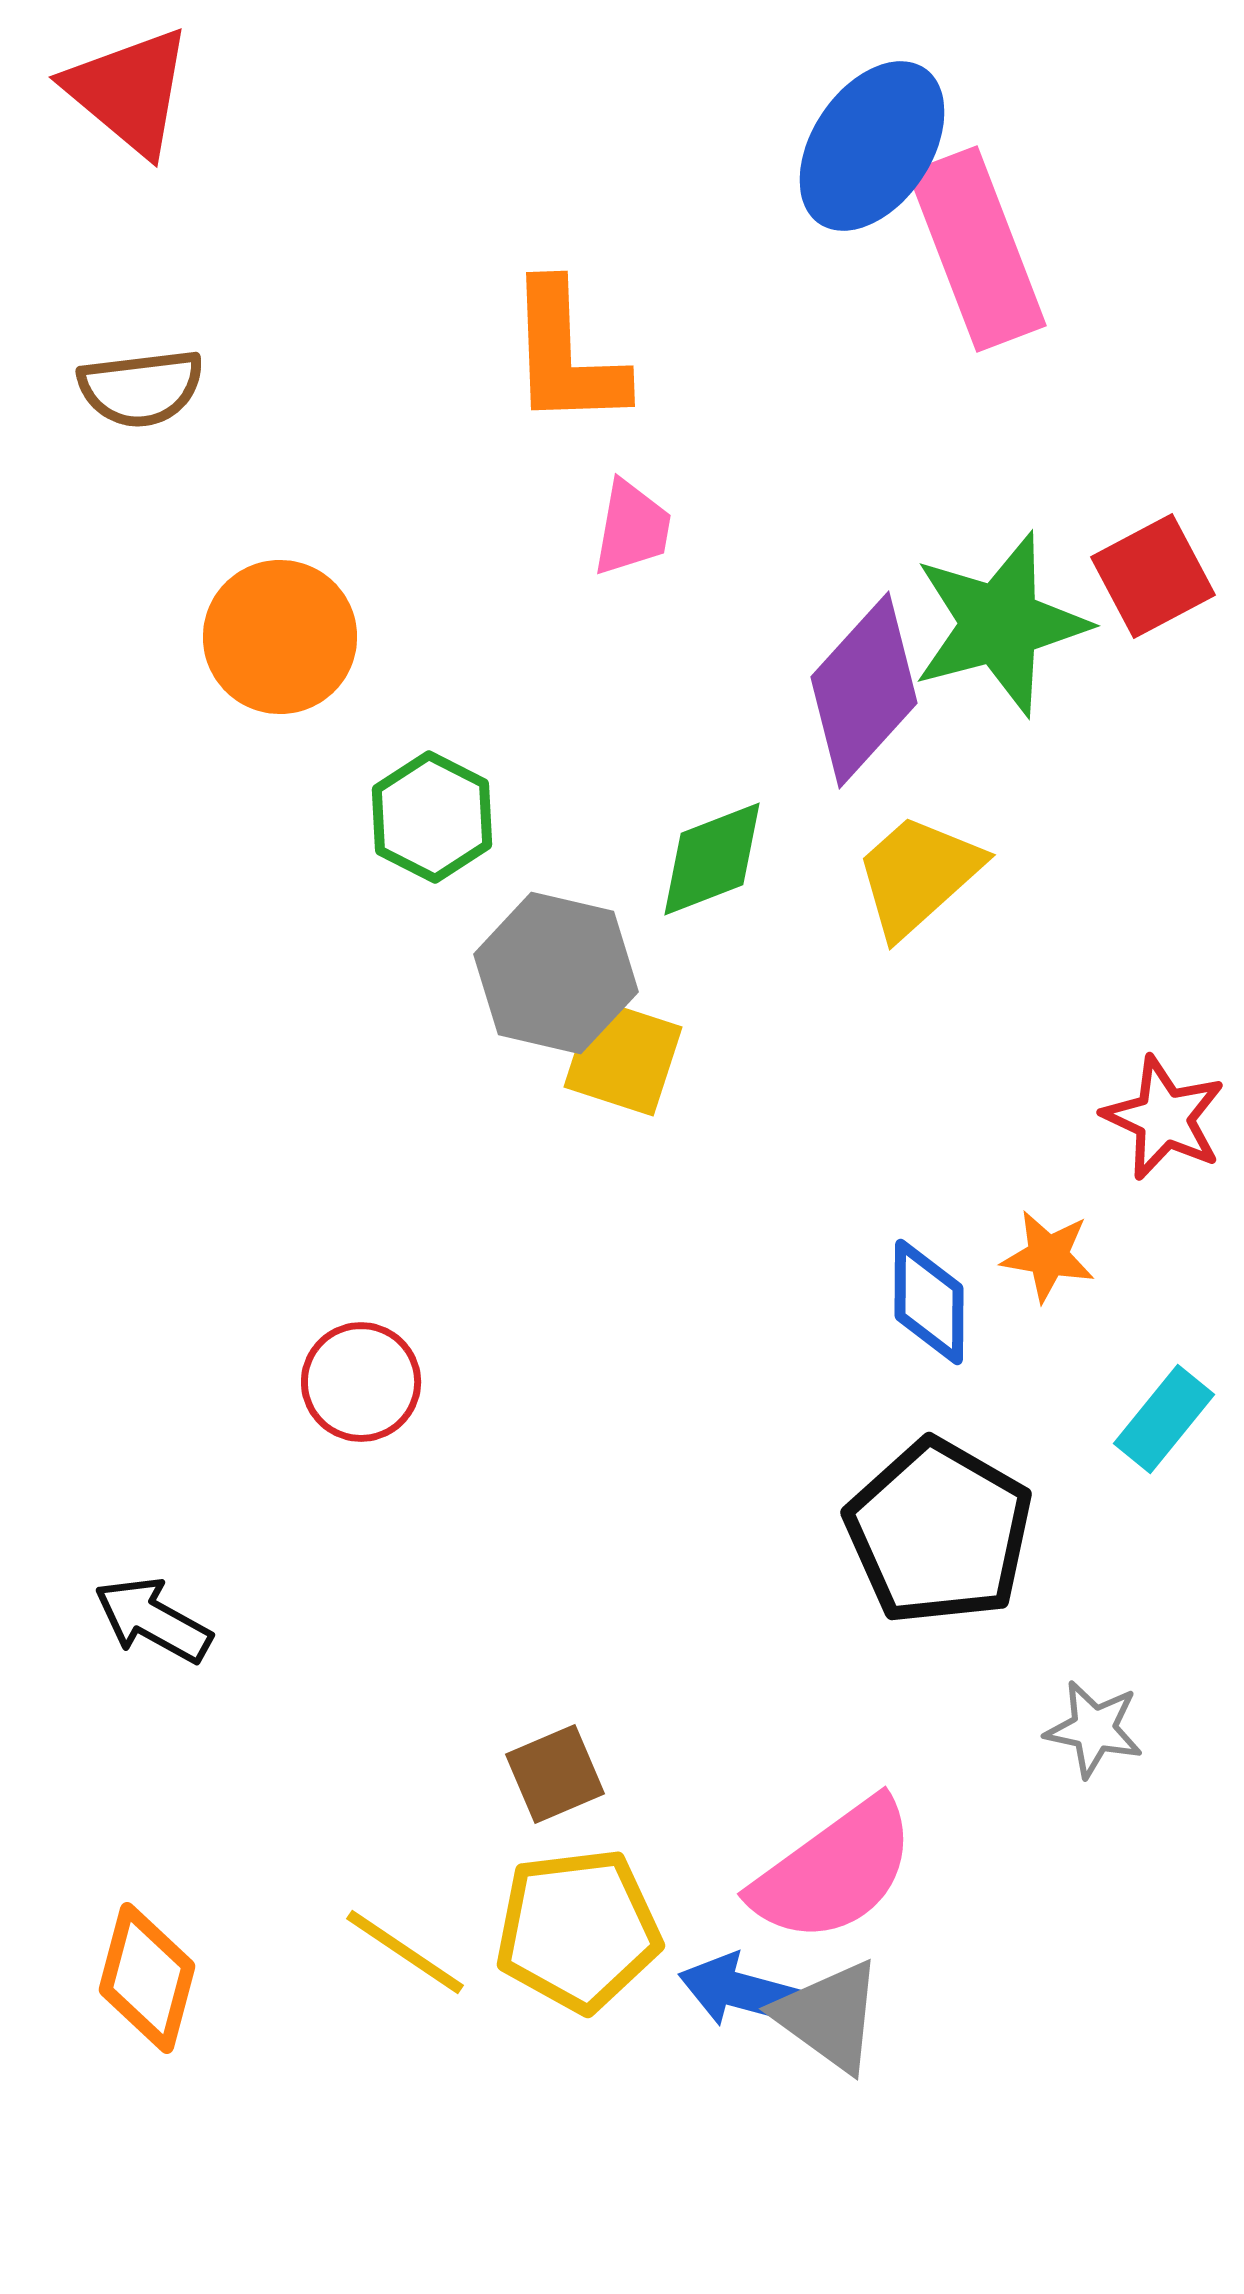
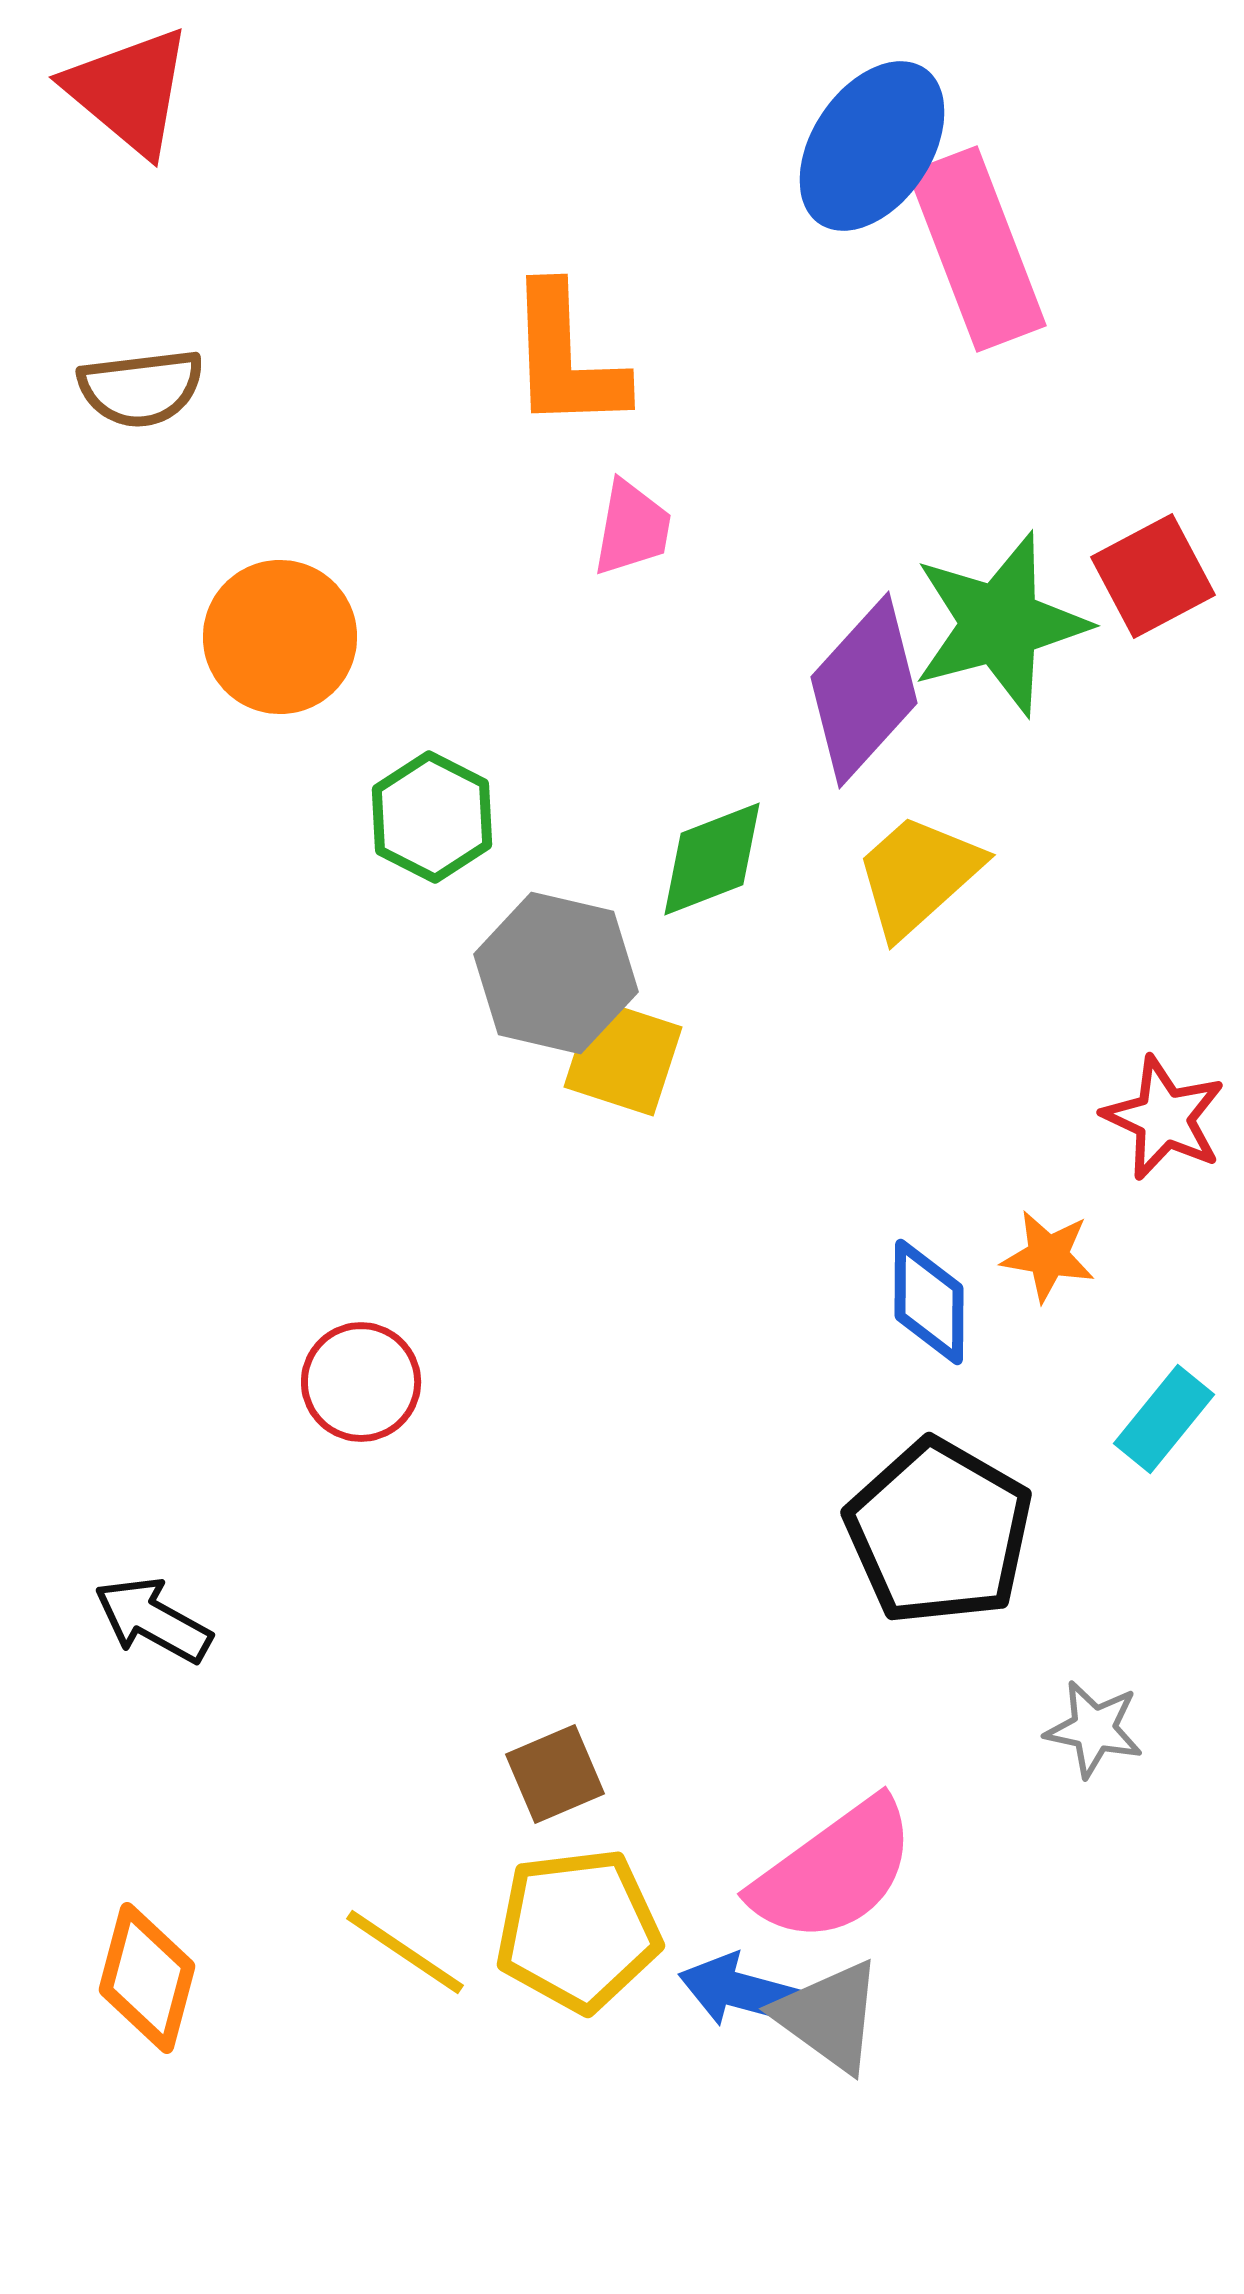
orange L-shape: moved 3 px down
